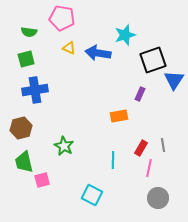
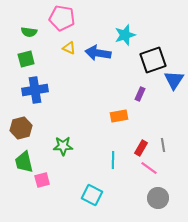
green star: moved 1 px left; rotated 30 degrees counterclockwise
pink line: rotated 66 degrees counterclockwise
